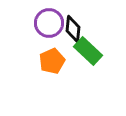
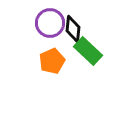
purple circle: moved 1 px right
